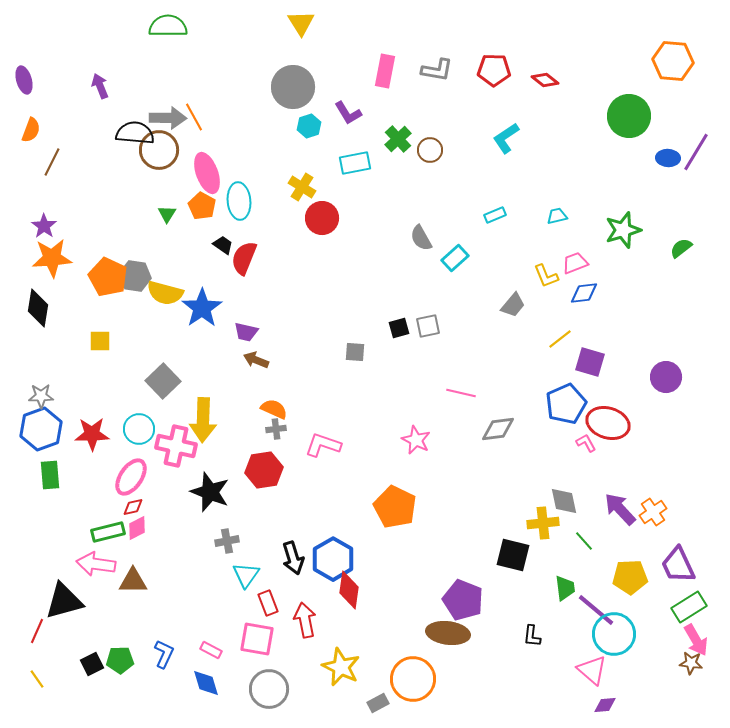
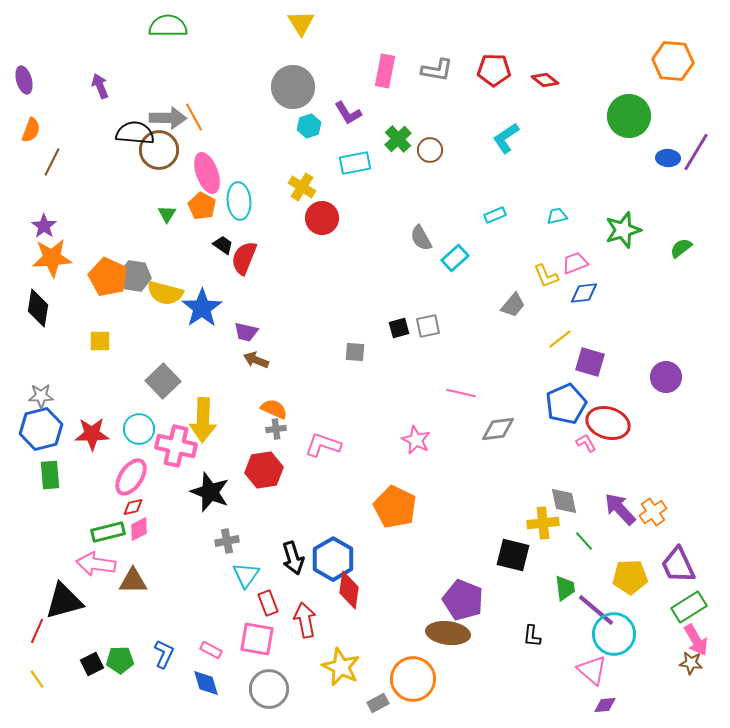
blue hexagon at (41, 429): rotated 6 degrees clockwise
pink diamond at (137, 528): moved 2 px right, 1 px down
